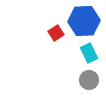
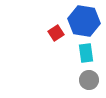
blue hexagon: rotated 12 degrees clockwise
cyan rectangle: moved 3 px left; rotated 18 degrees clockwise
